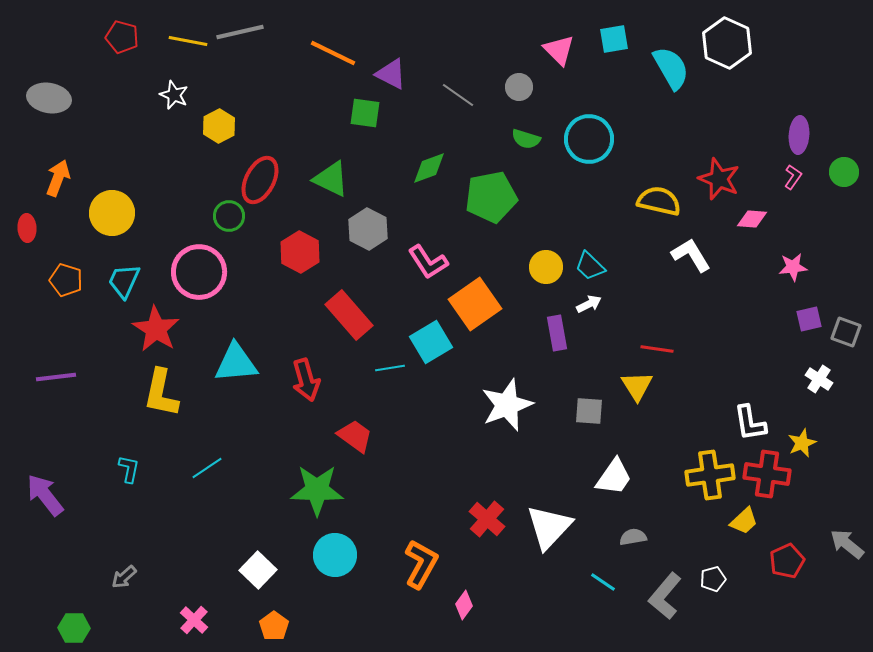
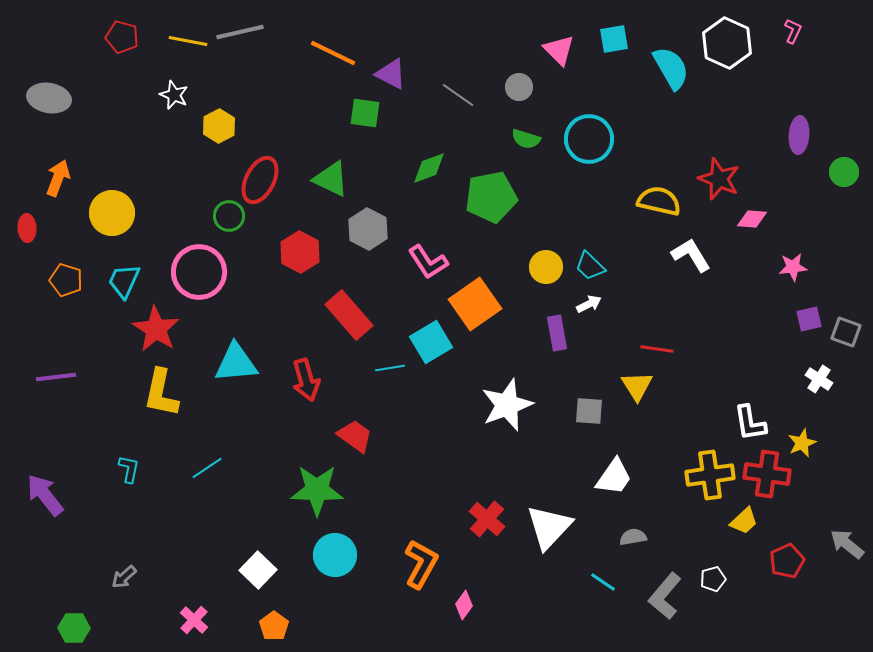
pink L-shape at (793, 177): moved 146 px up; rotated 10 degrees counterclockwise
